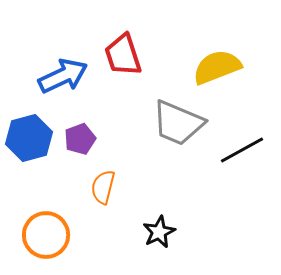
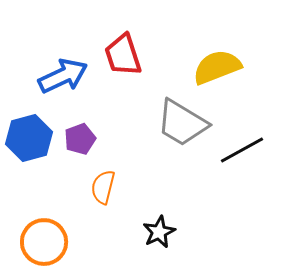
gray trapezoid: moved 4 px right; rotated 8 degrees clockwise
orange circle: moved 2 px left, 7 px down
